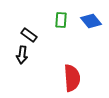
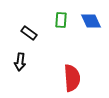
blue diamond: rotated 15 degrees clockwise
black rectangle: moved 2 px up
black arrow: moved 2 px left, 7 px down
